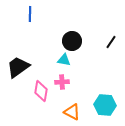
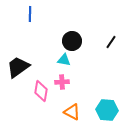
cyan hexagon: moved 2 px right, 5 px down
